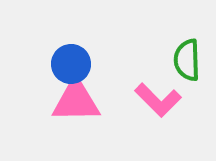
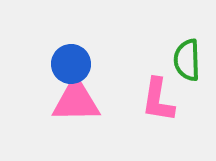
pink L-shape: rotated 54 degrees clockwise
